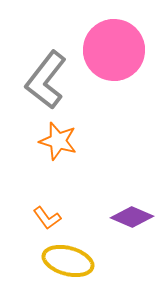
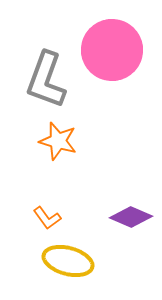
pink circle: moved 2 px left
gray L-shape: rotated 18 degrees counterclockwise
purple diamond: moved 1 px left
